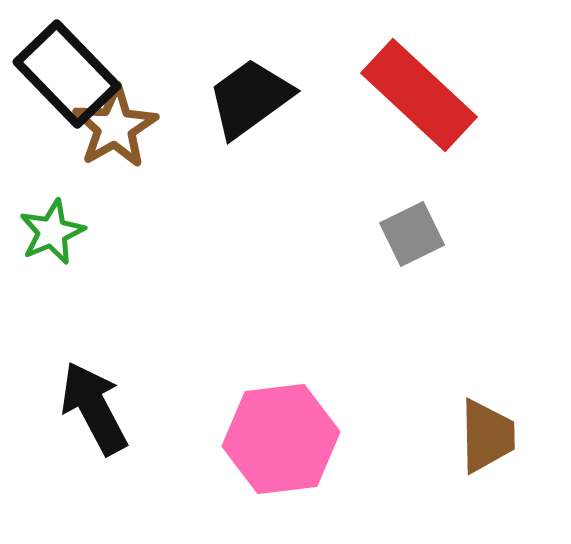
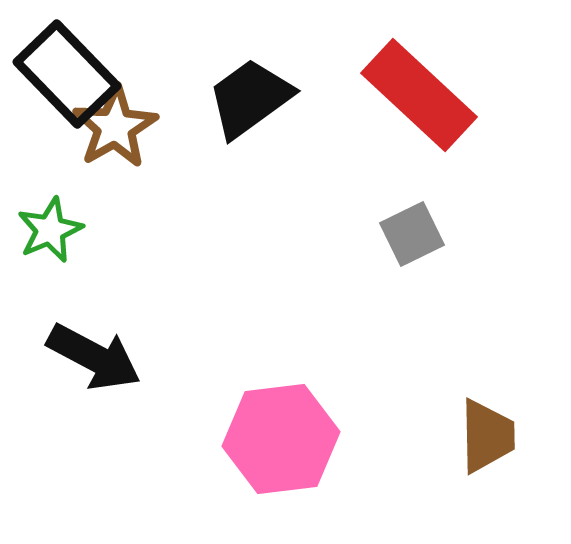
green star: moved 2 px left, 2 px up
black arrow: moved 51 px up; rotated 146 degrees clockwise
